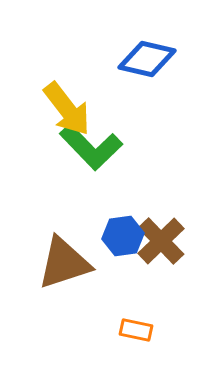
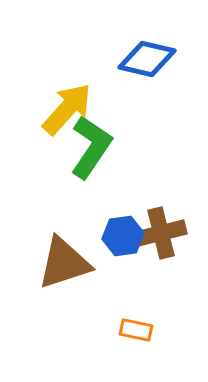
yellow arrow: rotated 100 degrees counterclockwise
green L-shape: rotated 102 degrees counterclockwise
brown cross: moved 8 px up; rotated 30 degrees clockwise
